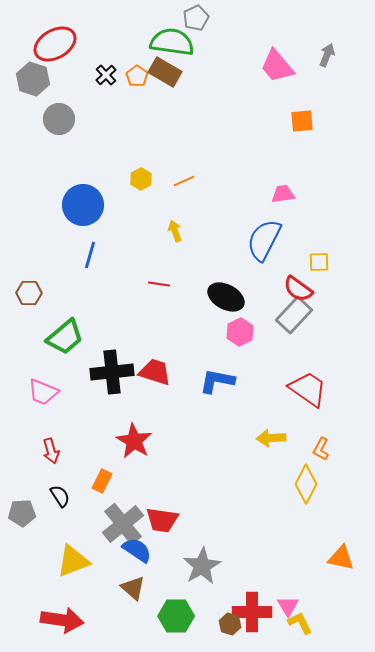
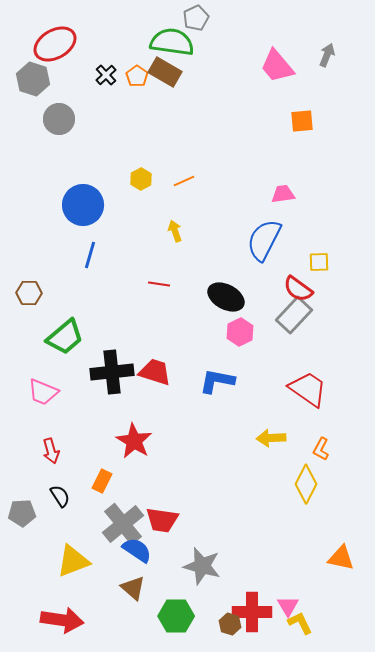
gray star at (202, 566): rotated 27 degrees counterclockwise
